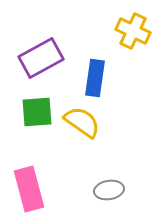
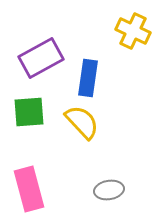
blue rectangle: moved 7 px left
green square: moved 8 px left
yellow semicircle: rotated 12 degrees clockwise
